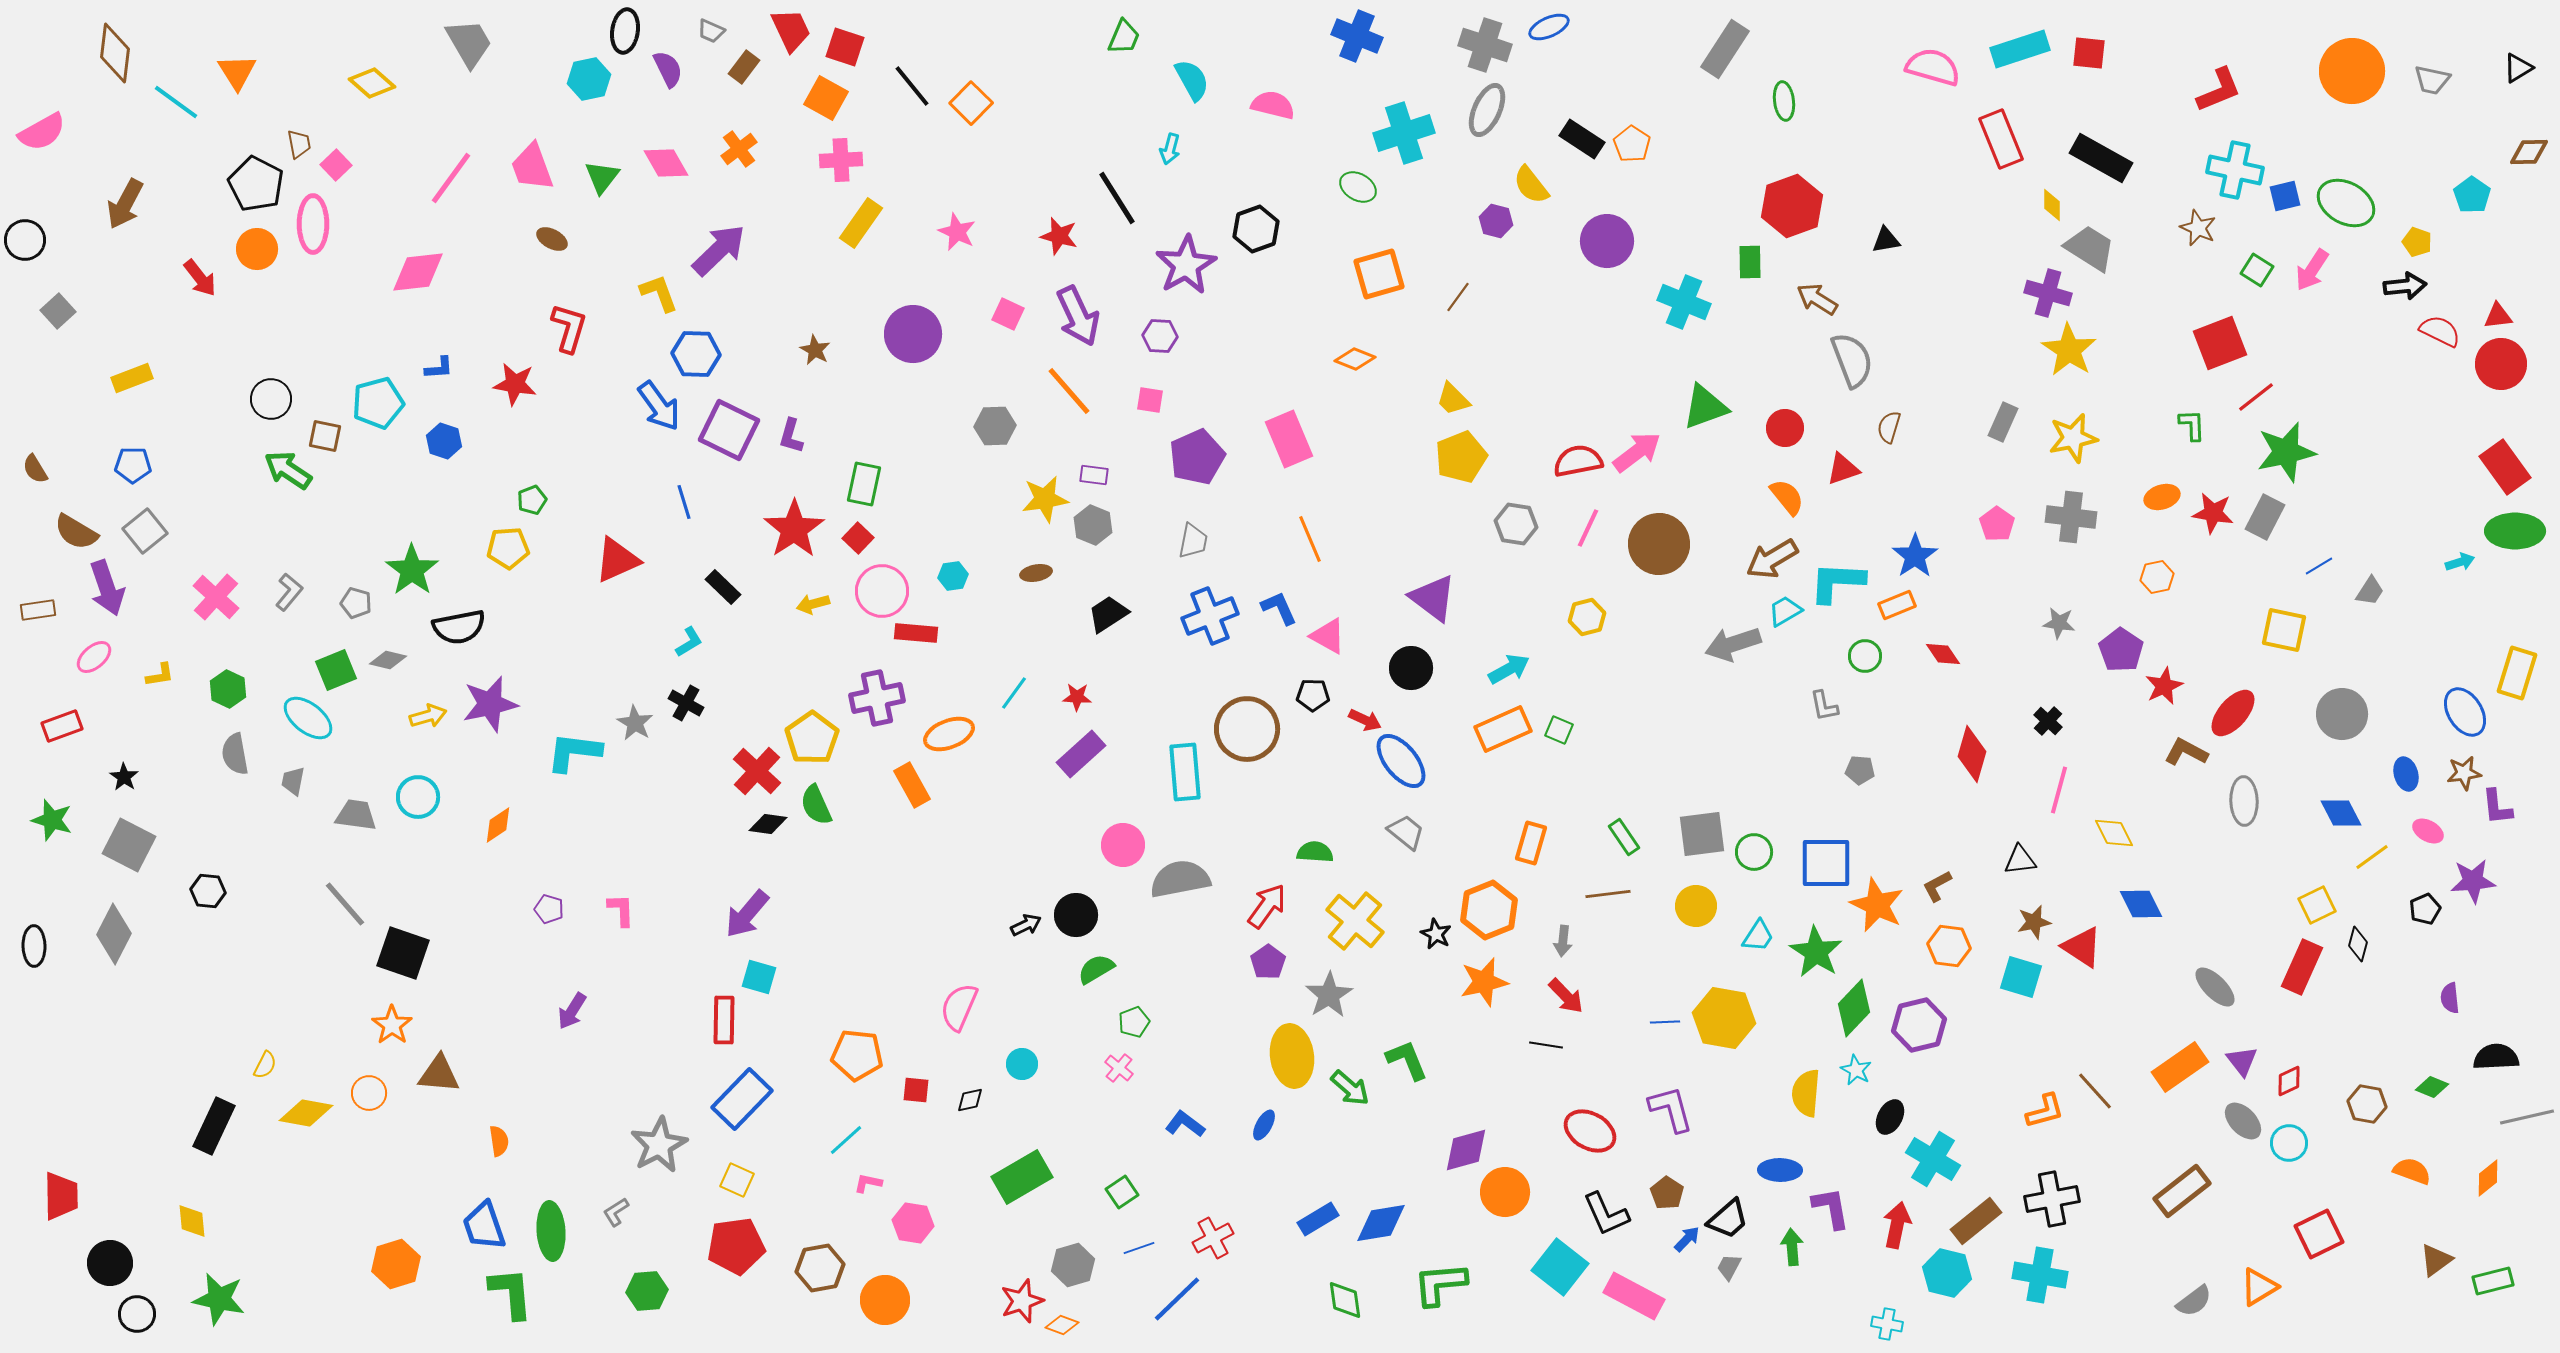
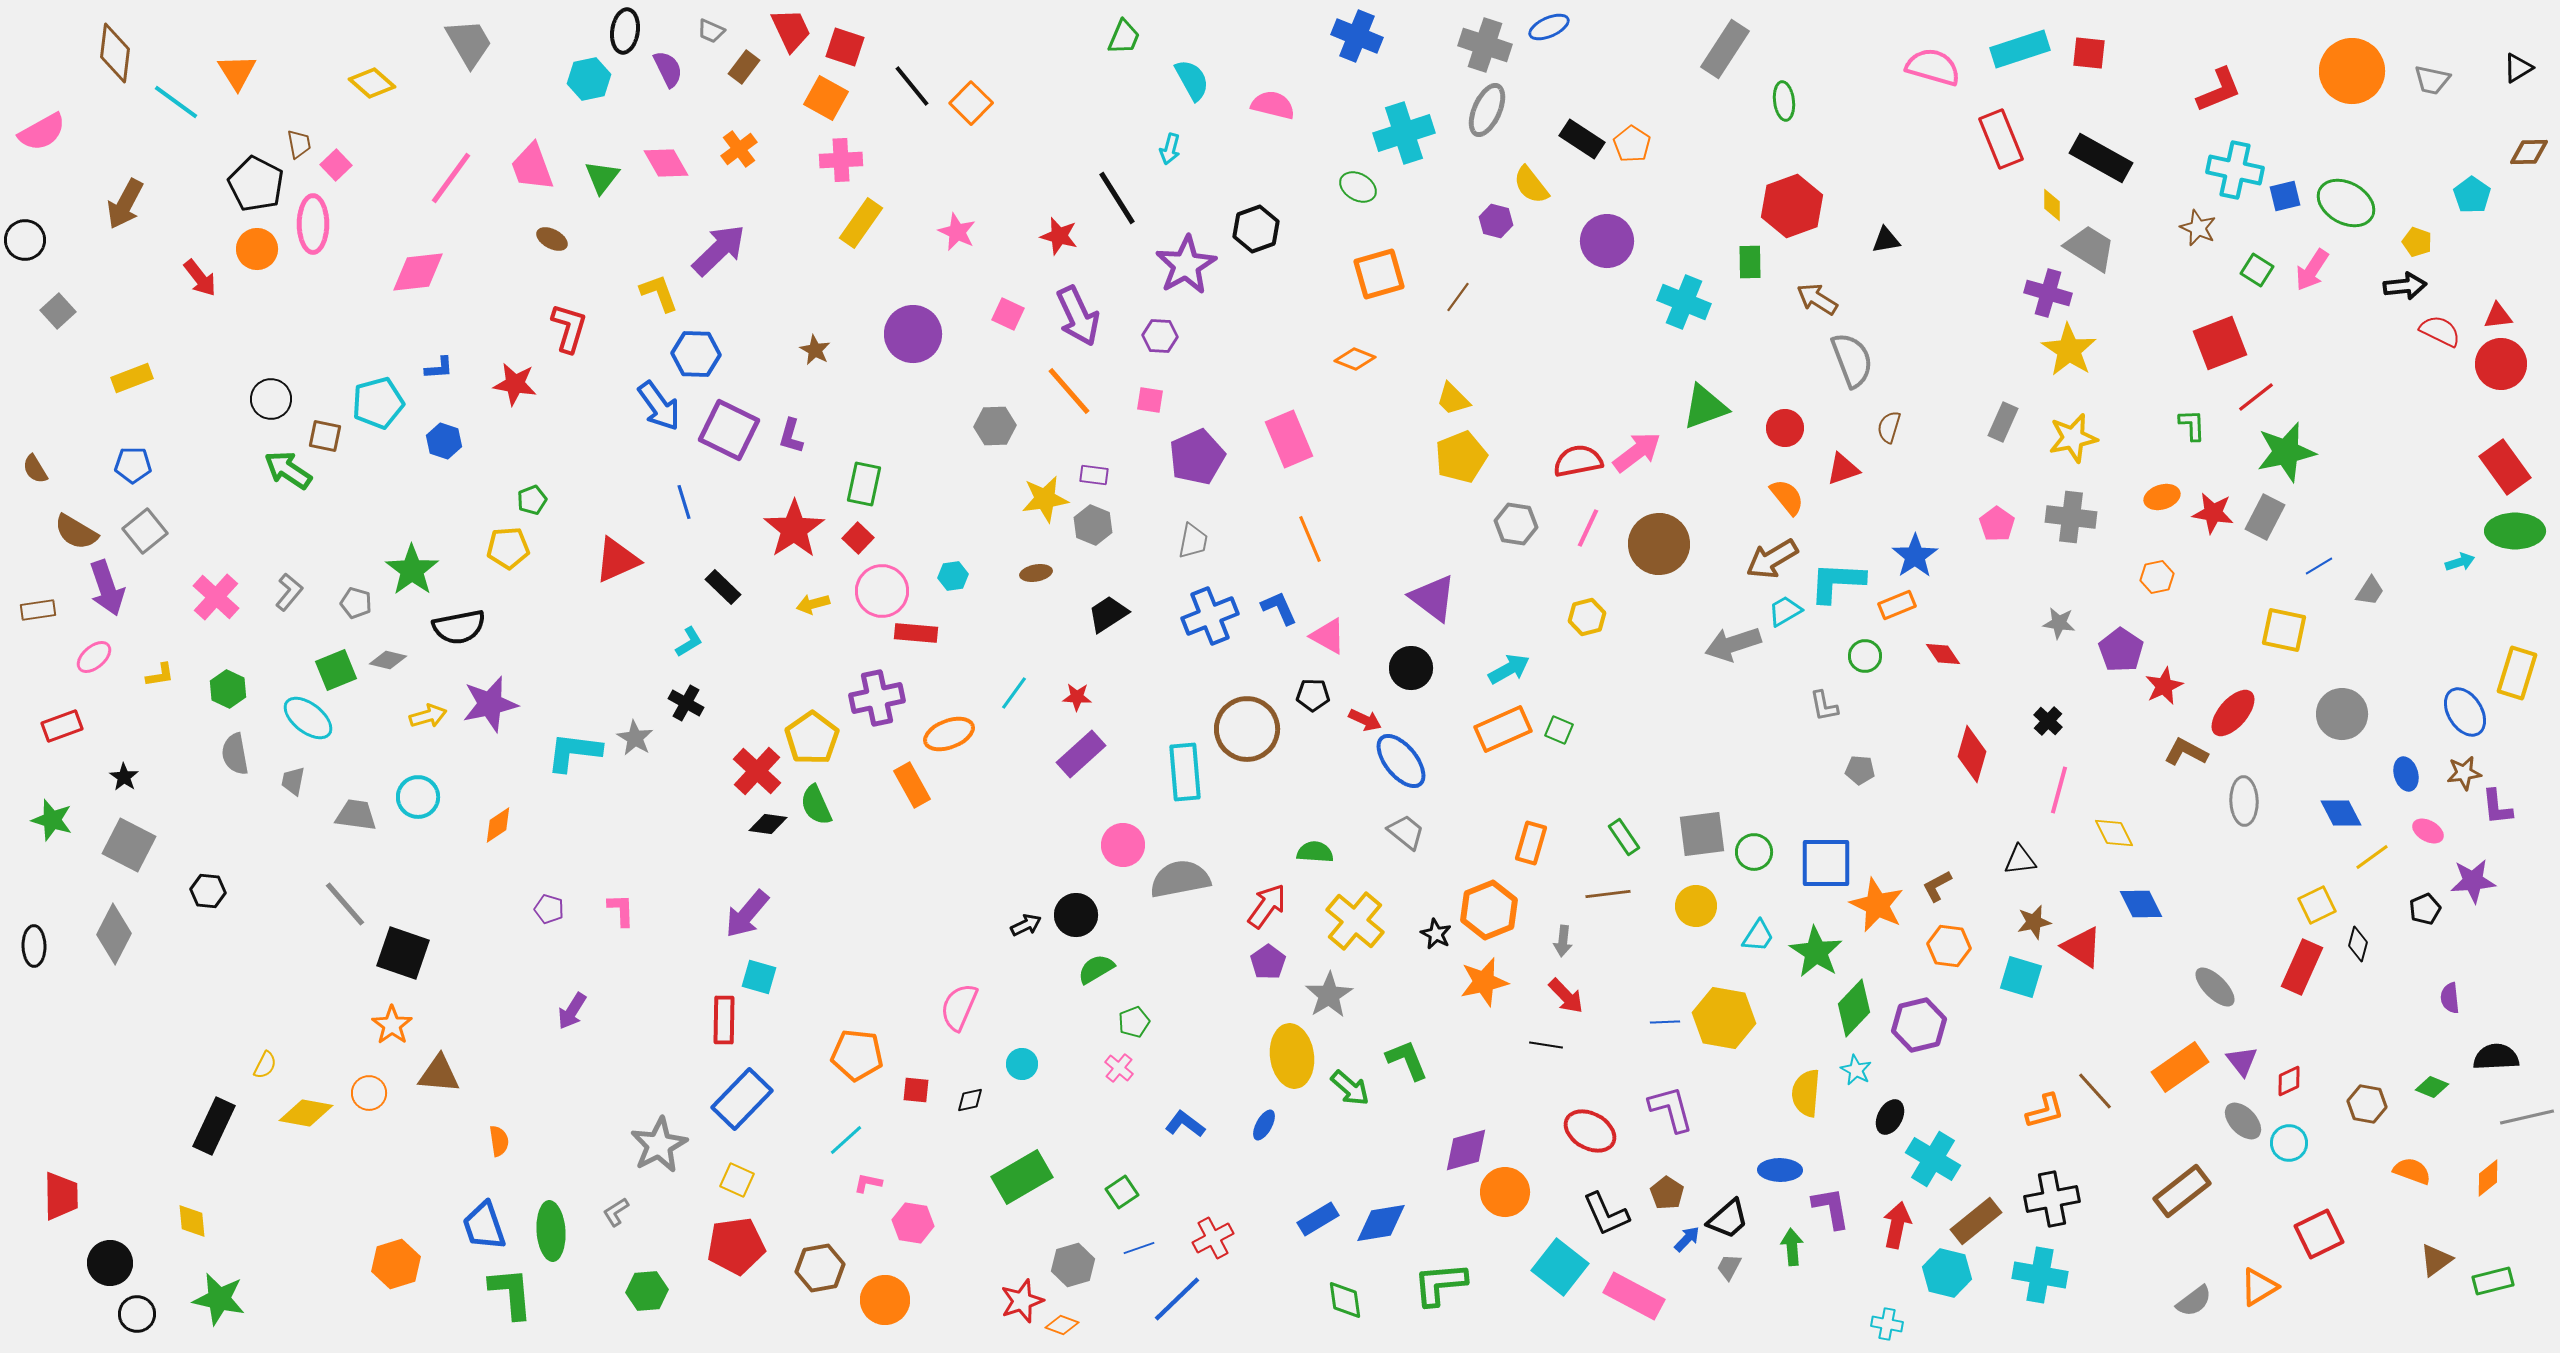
gray star at (635, 723): moved 15 px down
